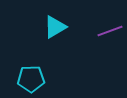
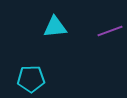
cyan triangle: rotated 25 degrees clockwise
